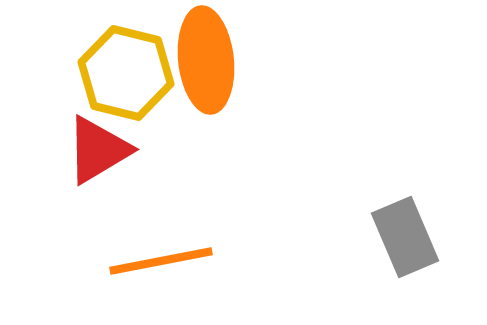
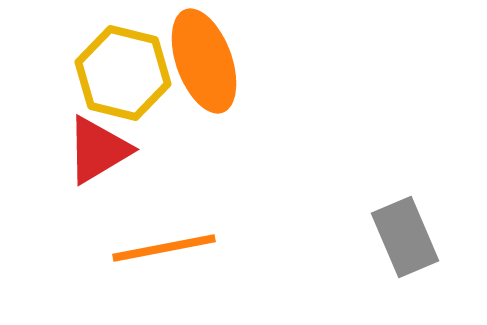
orange ellipse: moved 2 px left, 1 px down; rotated 14 degrees counterclockwise
yellow hexagon: moved 3 px left
orange line: moved 3 px right, 13 px up
